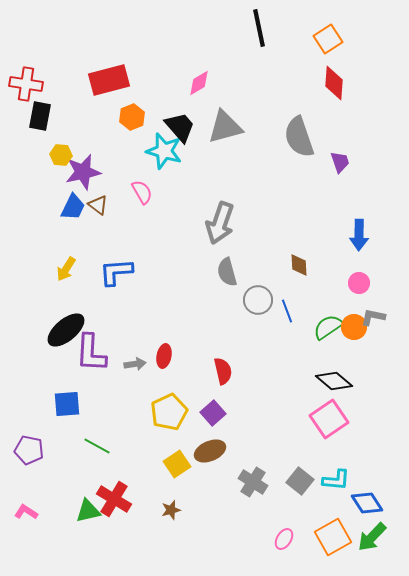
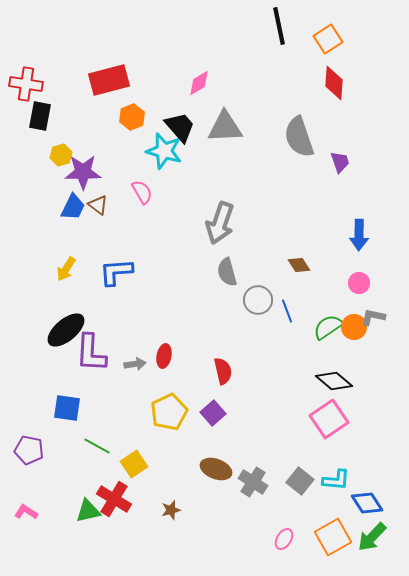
black line at (259, 28): moved 20 px right, 2 px up
gray triangle at (225, 127): rotated 12 degrees clockwise
yellow hexagon at (61, 155): rotated 20 degrees counterclockwise
purple star at (83, 172): rotated 12 degrees clockwise
brown diamond at (299, 265): rotated 30 degrees counterclockwise
blue square at (67, 404): moved 4 px down; rotated 12 degrees clockwise
brown ellipse at (210, 451): moved 6 px right, 18 px down; rotated 44 degrees clockwise
yellow square at (177, 464): moved 43 px left
